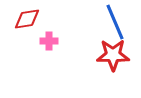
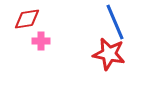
pink cross: moved 8 px left
red star: moved 4 px left, 1 px up; rotated 12 degrees clockwise
